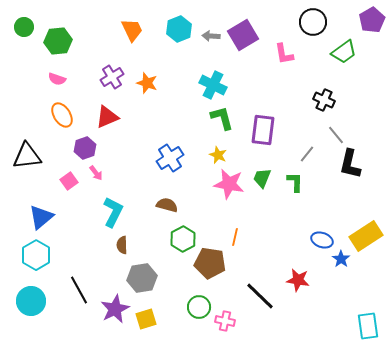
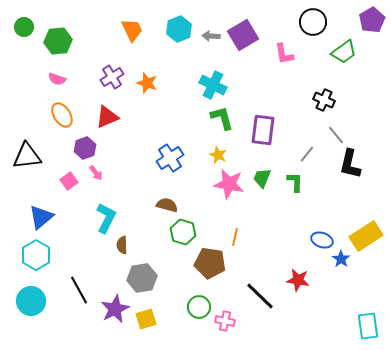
cyan L-shape at (113, 212): moved 7 px left, 6 px down
green hexagon at (183, 239): moved 7 px up; rotated 15 degrees counterclockwise
